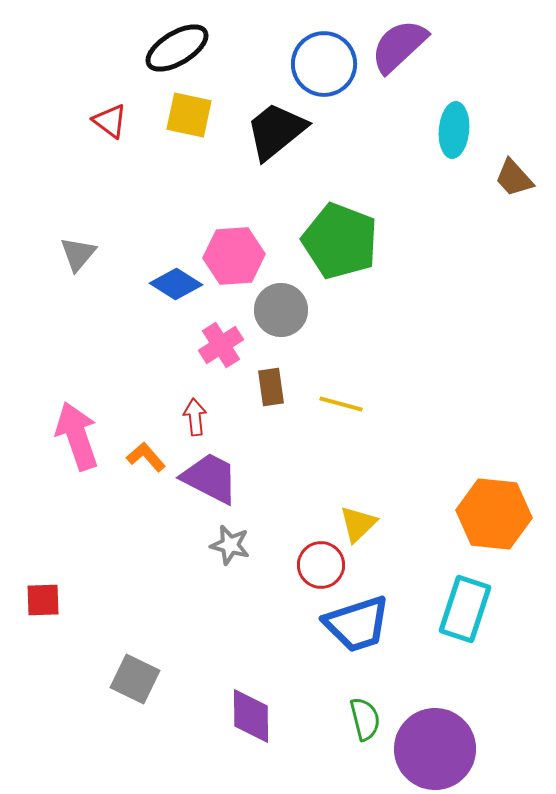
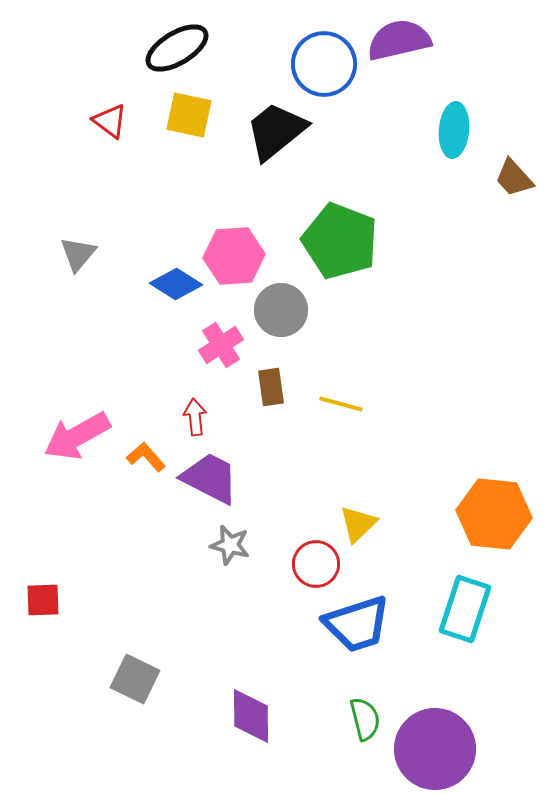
purple semicircle: moved 6 px up; rotated 30 degrees clockwise
pink arrow: rotated 100 degrees counterclockwise
red circle: moved 5 px left, 1 px up
